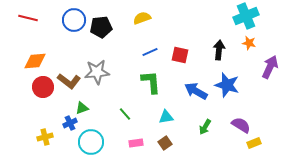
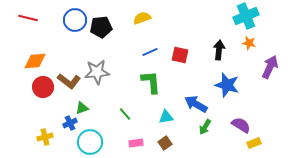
blue circle: moved 1 px right
blue arrow: moved 13 px down
cyan circle: moved 1 px left
